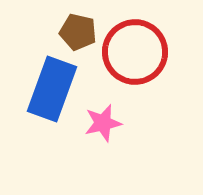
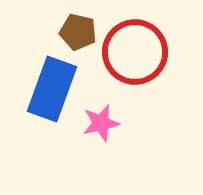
pink star: moved 2 px left
